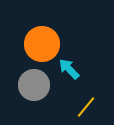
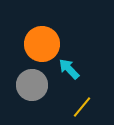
gray circle: moved 2 px left
yellow line: moved 4 px left
